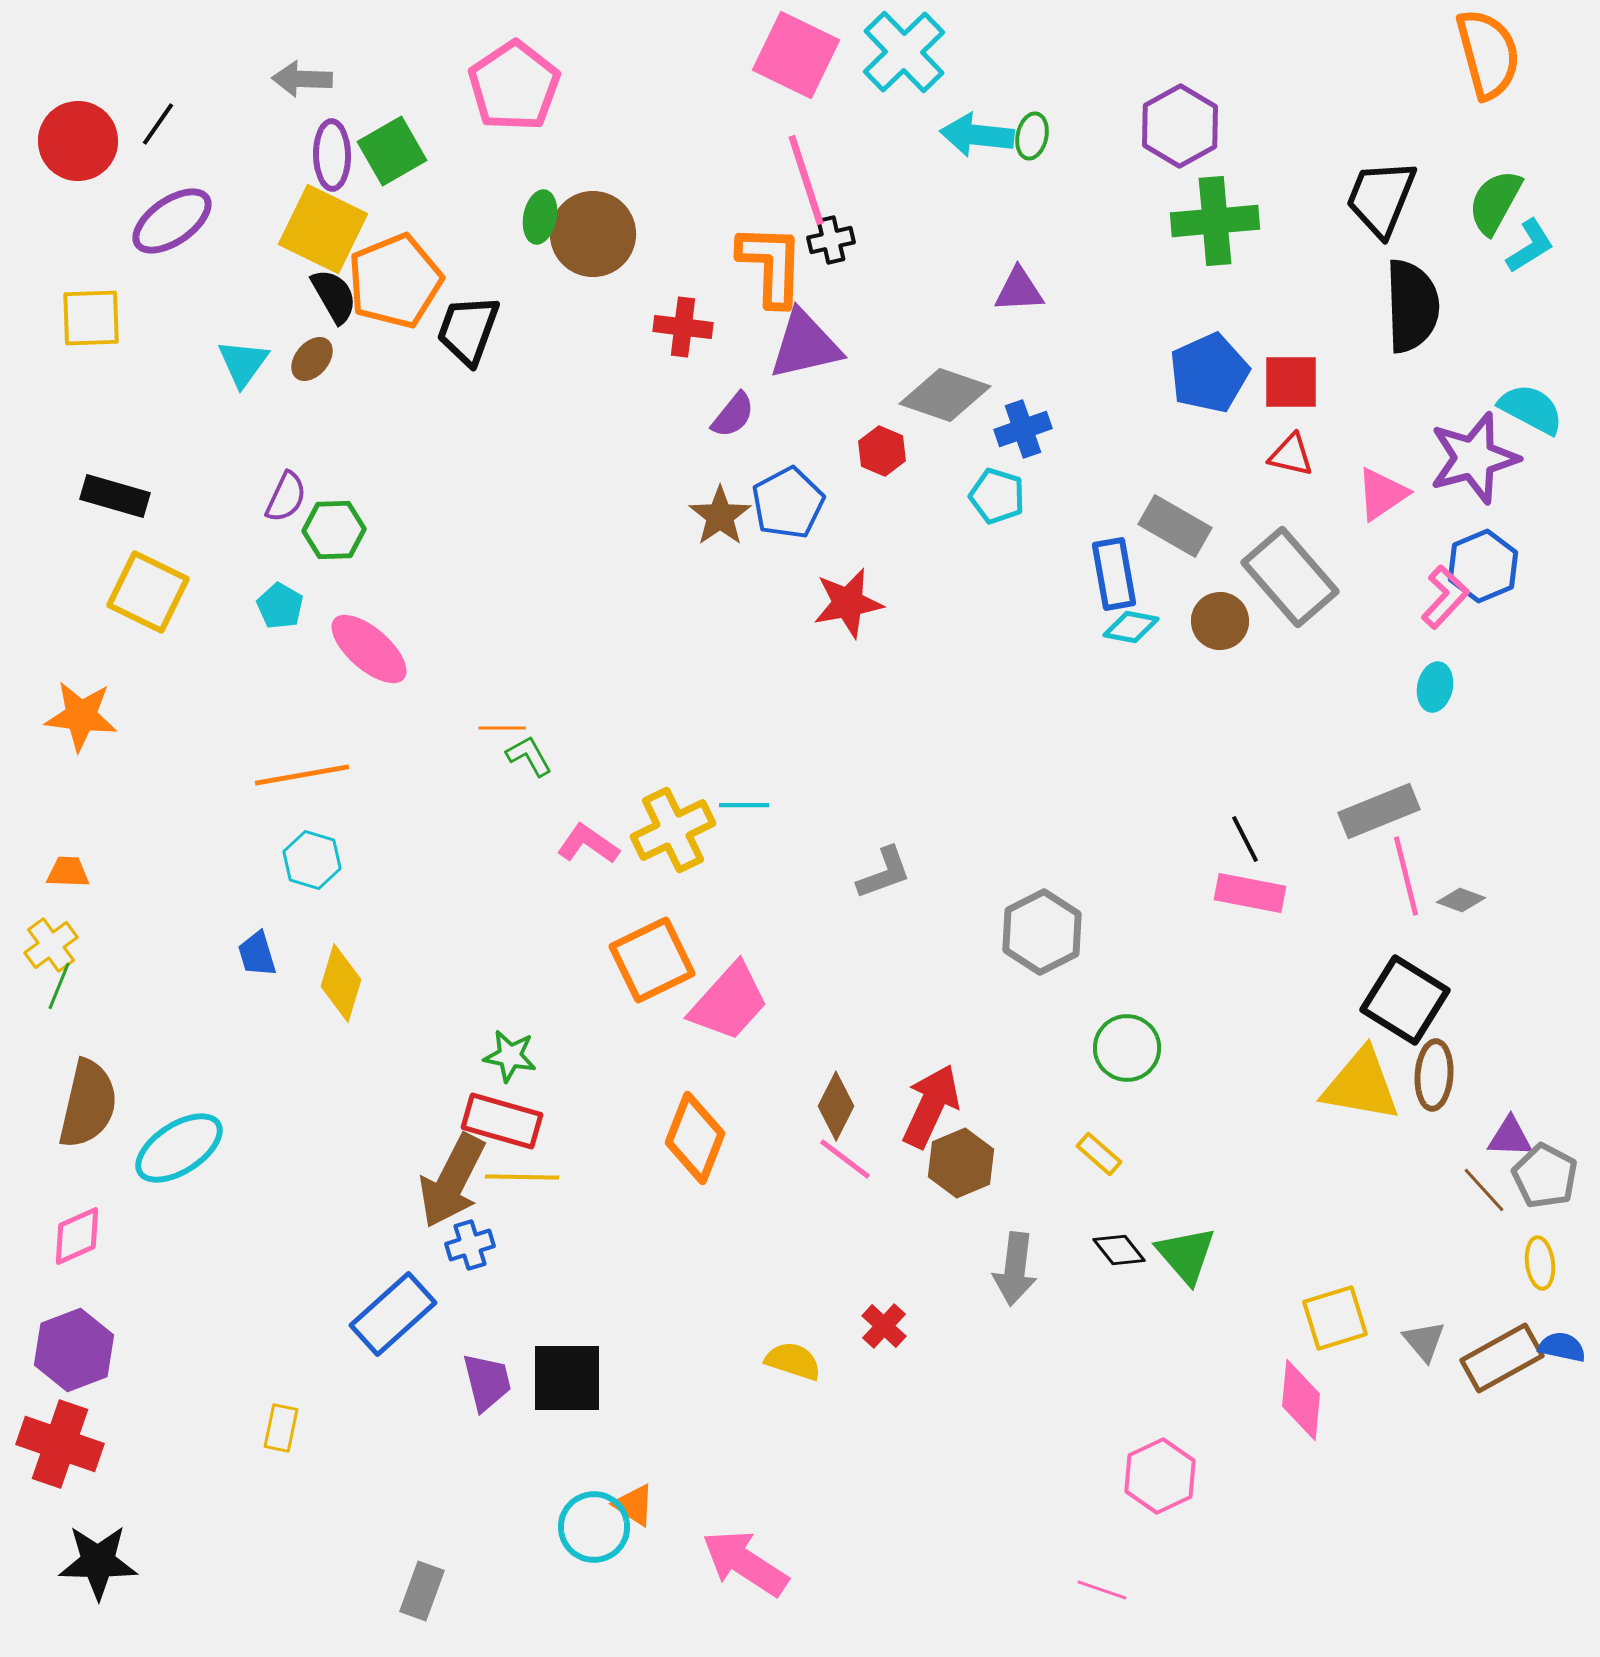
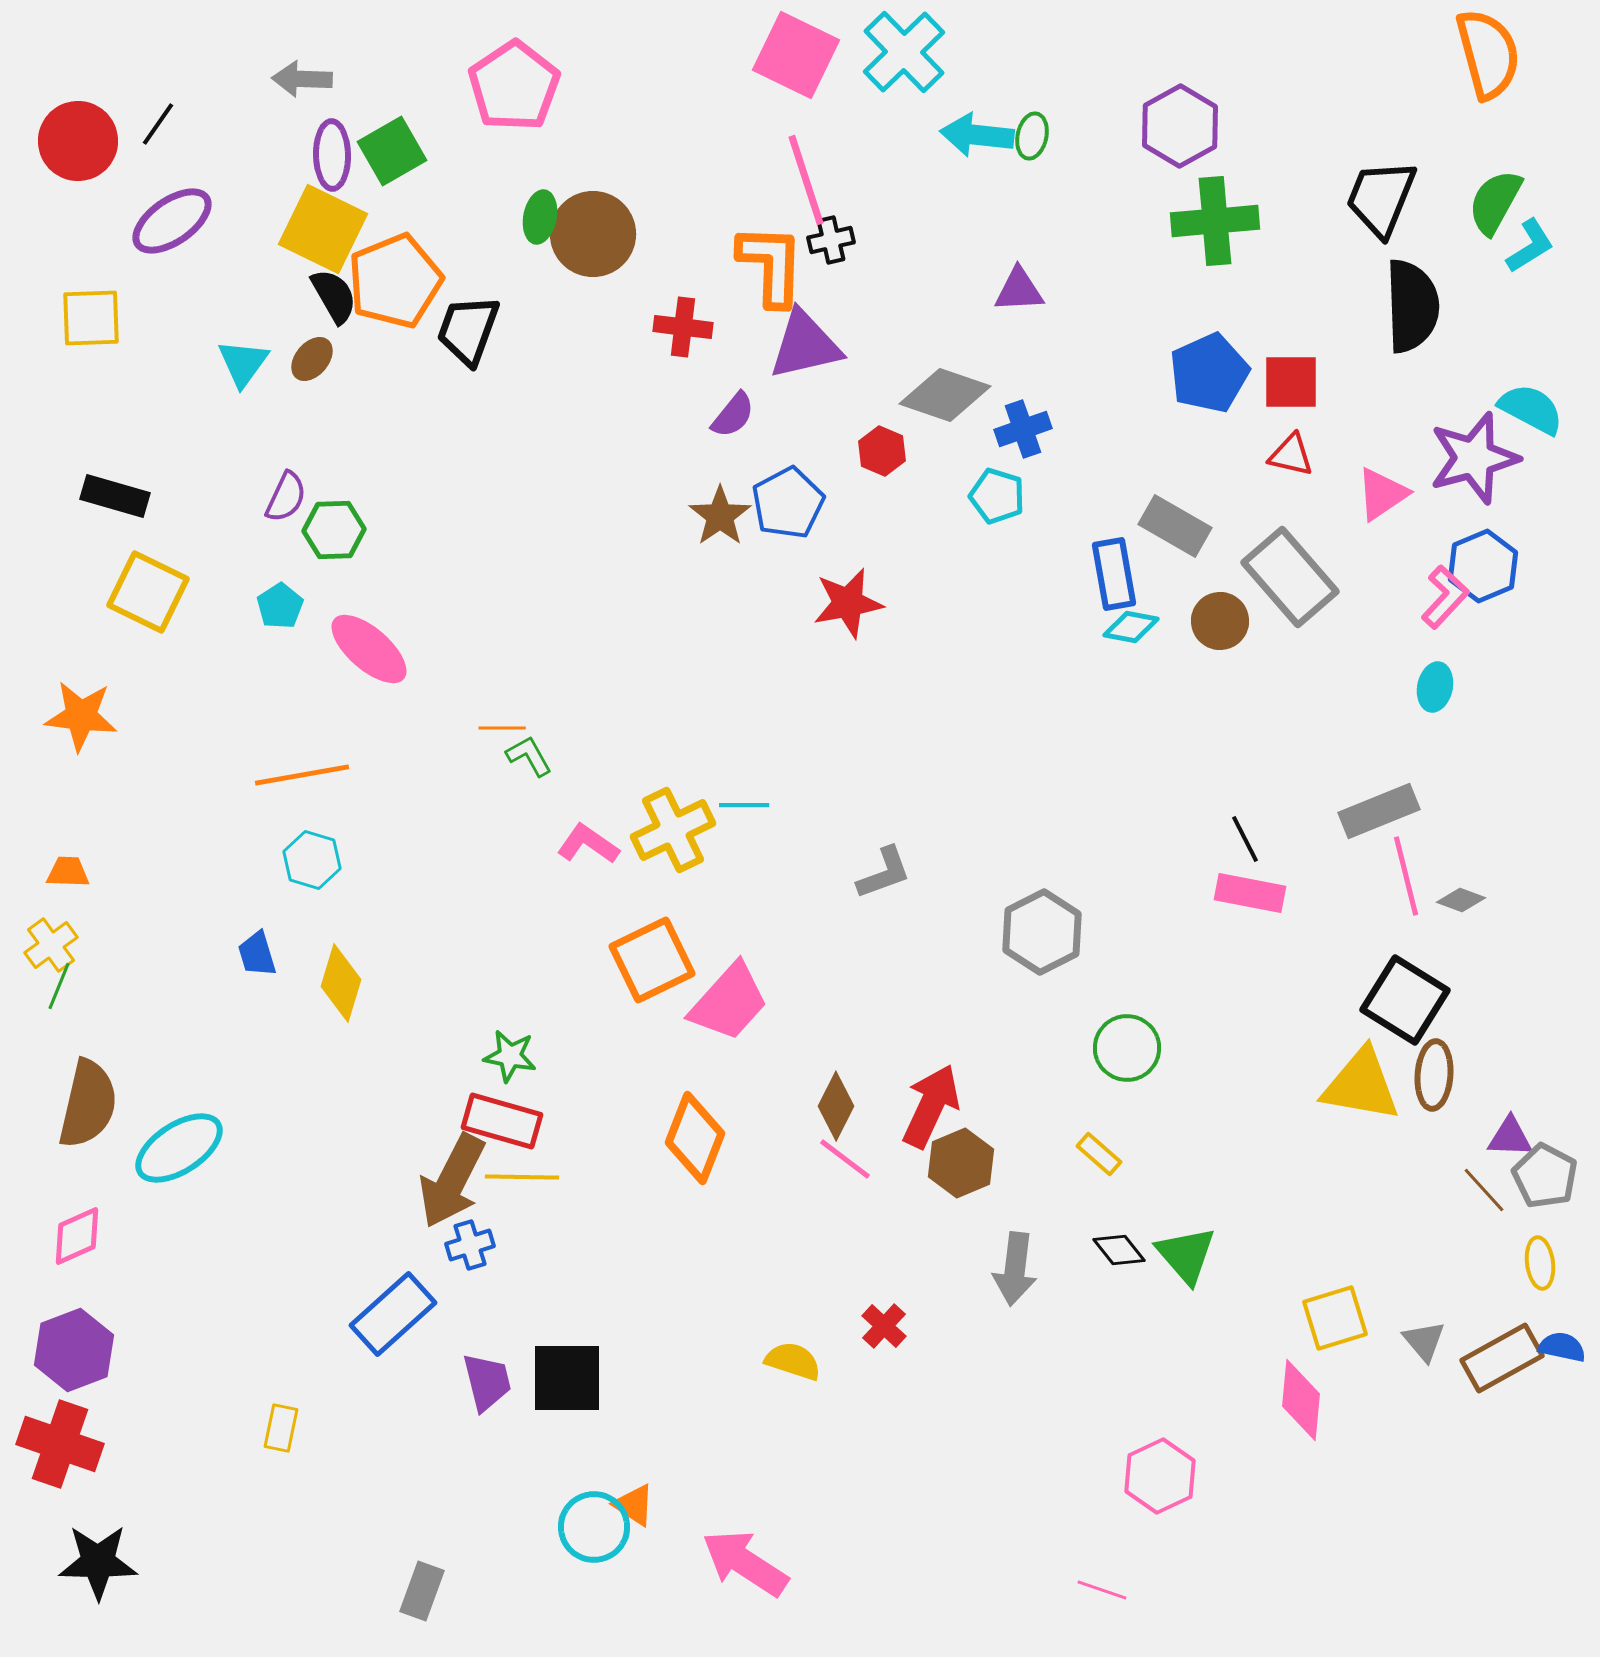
cyan pentagon at (280, 606): rotated 9 degrees clockwise
